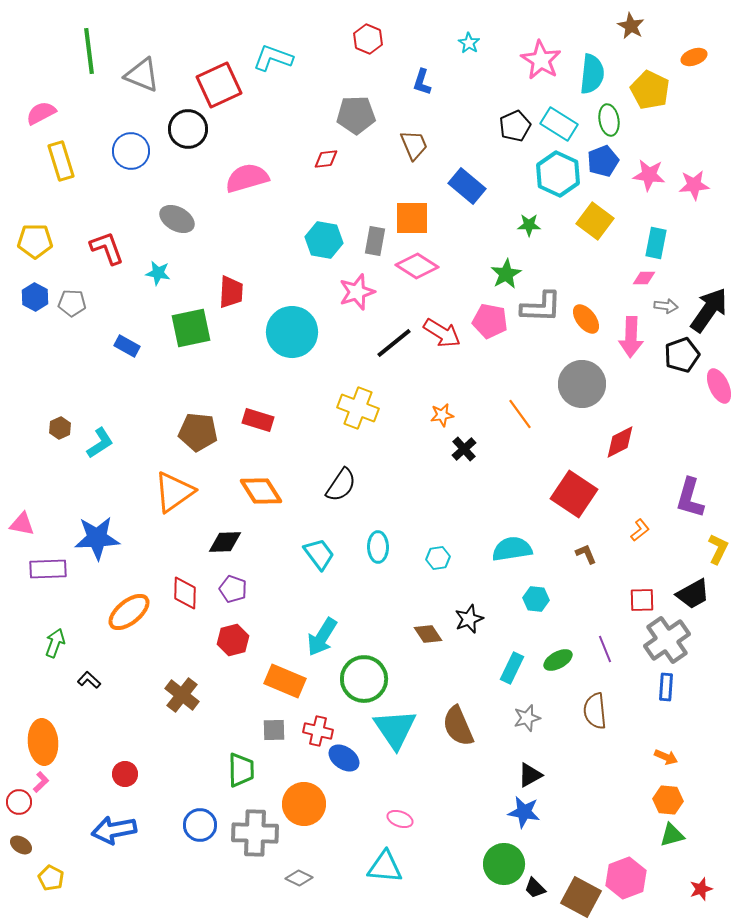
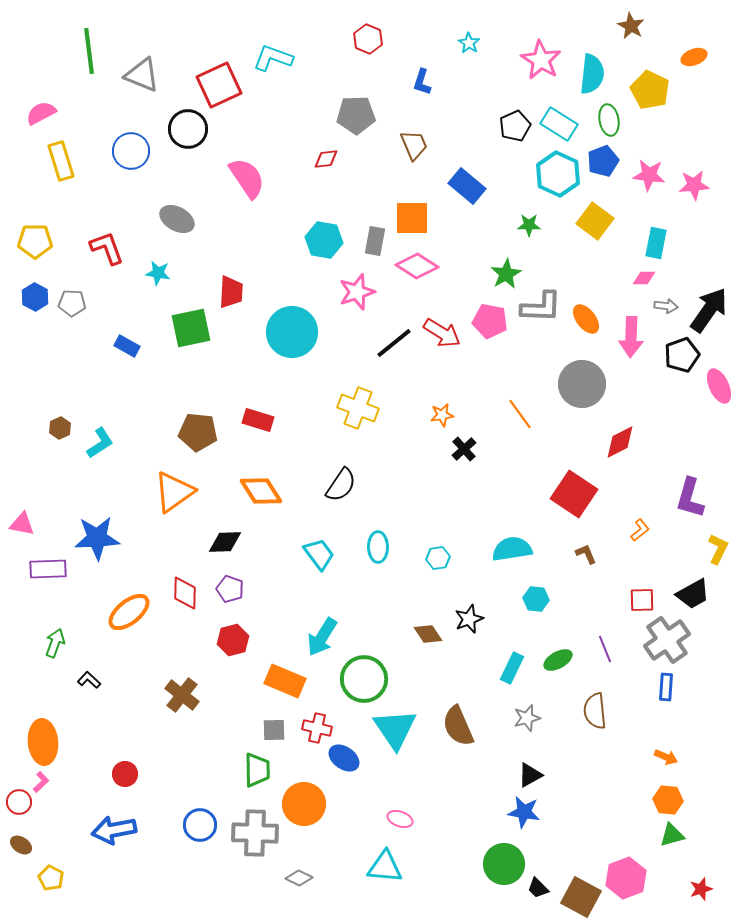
pink semicircle at (247, 178): rotated 72 degrees clockwise
purple pentagon at (233, 589): moved 3 px left
red cross at (318, 731): moved 1 px left, 3 px up
green trapezoid at (241, 770): moved 16 px right
black trapezoid at (535, 888): moved 3 px right
